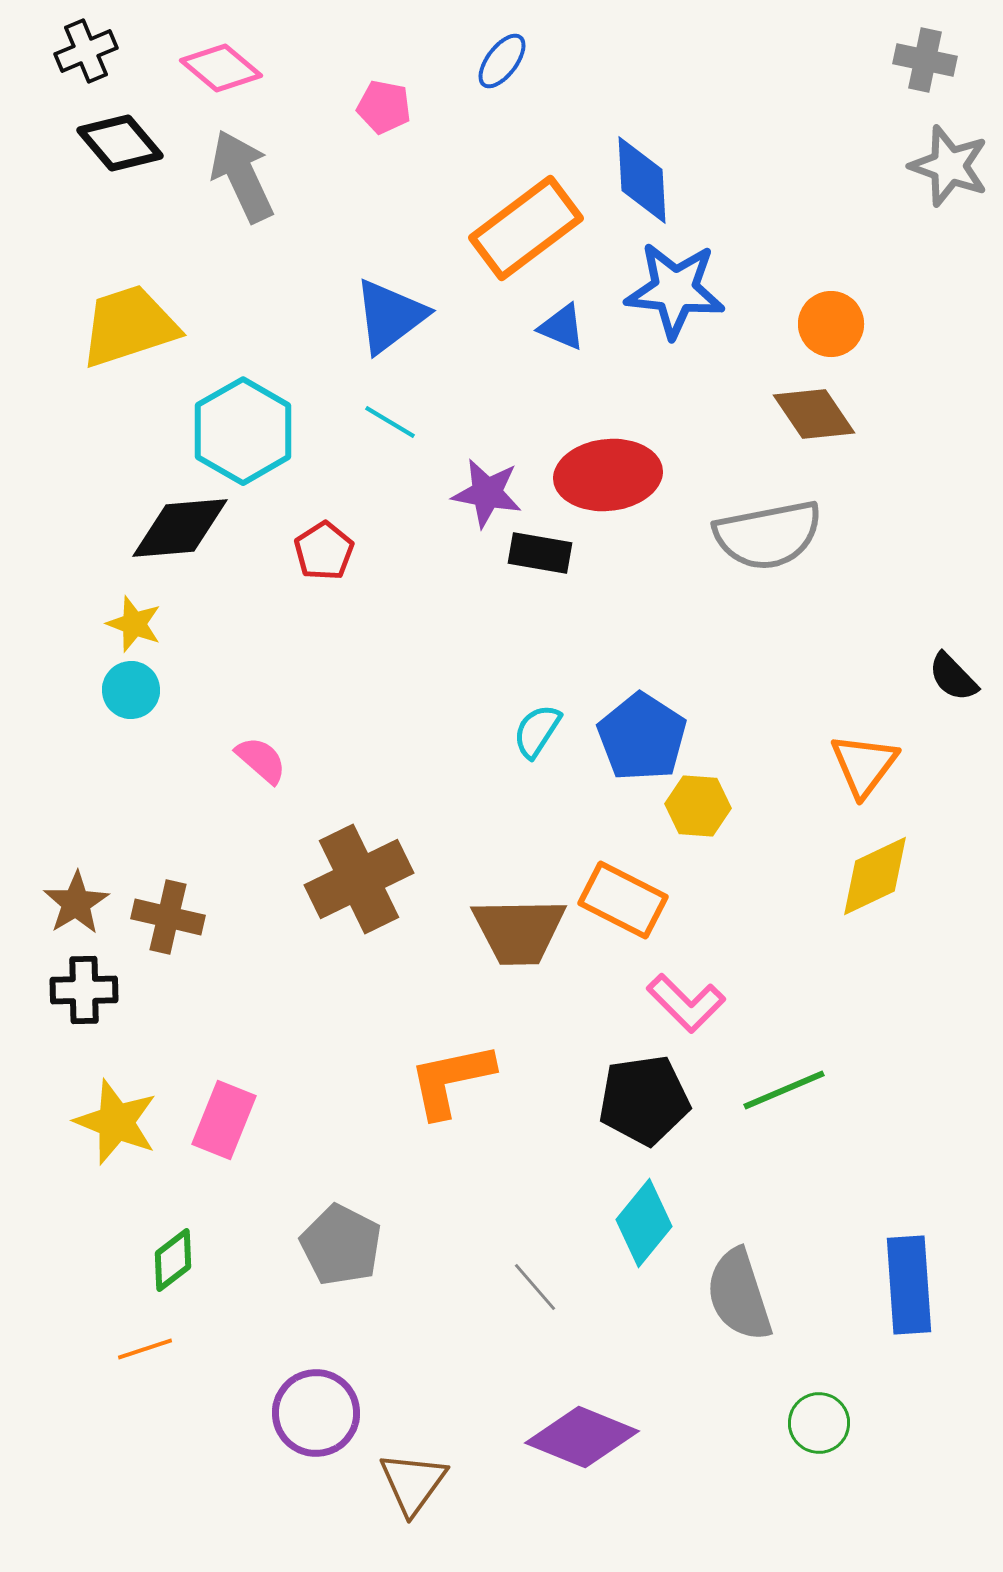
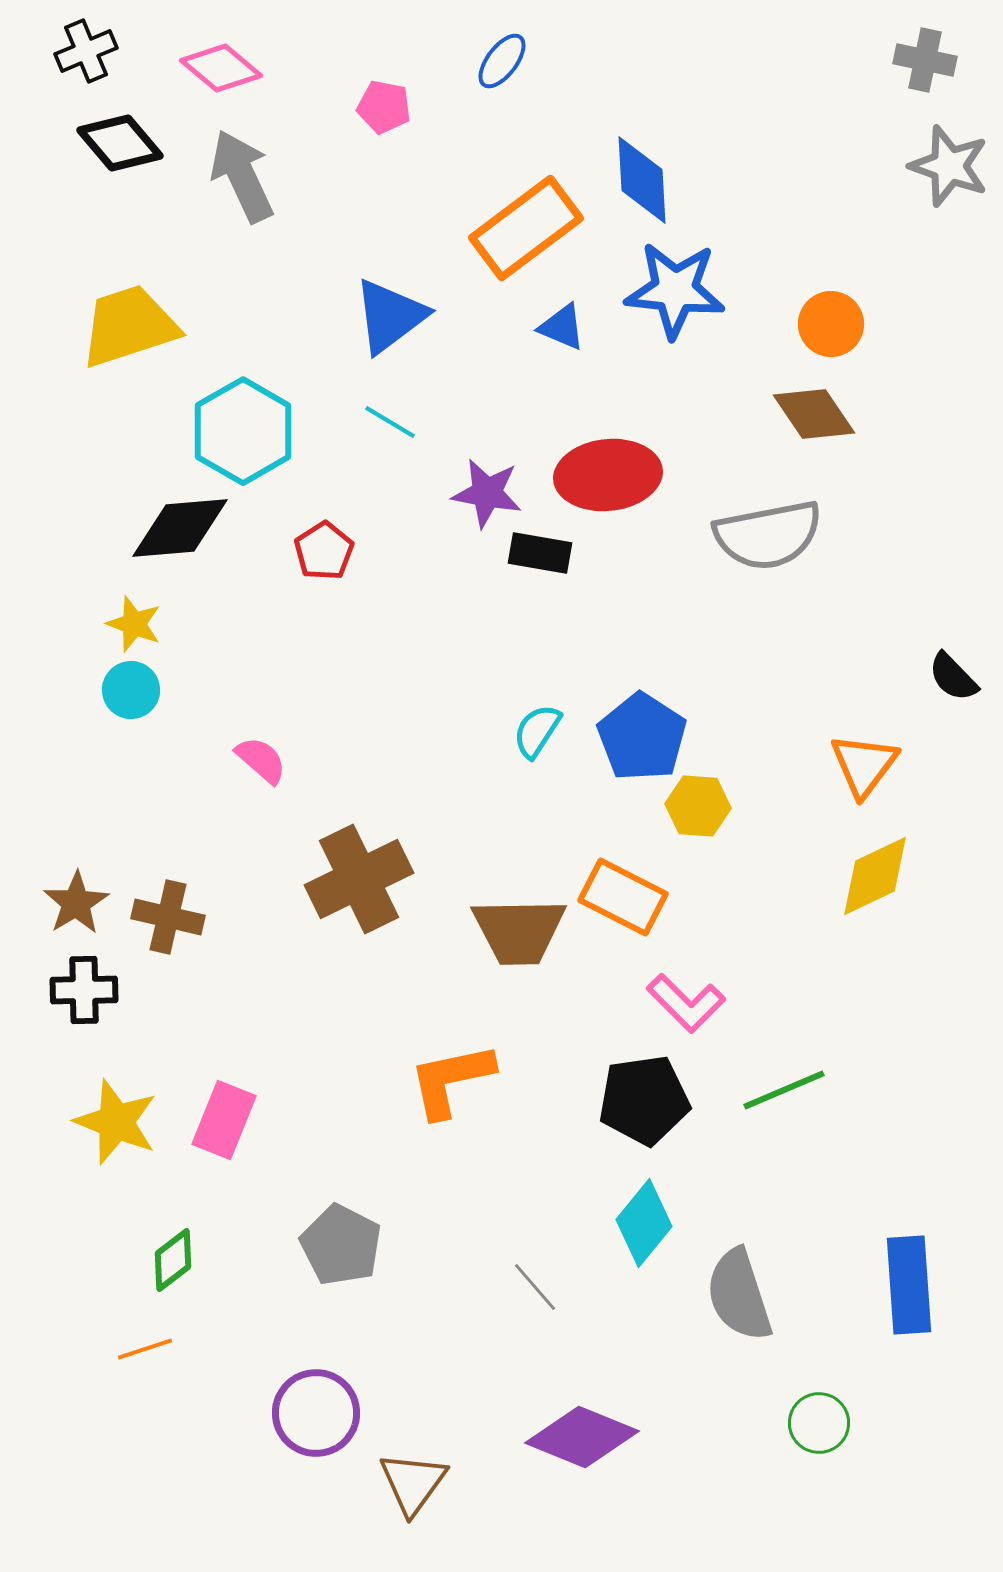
orange rectangle at (623, 900): moved 3 px up
